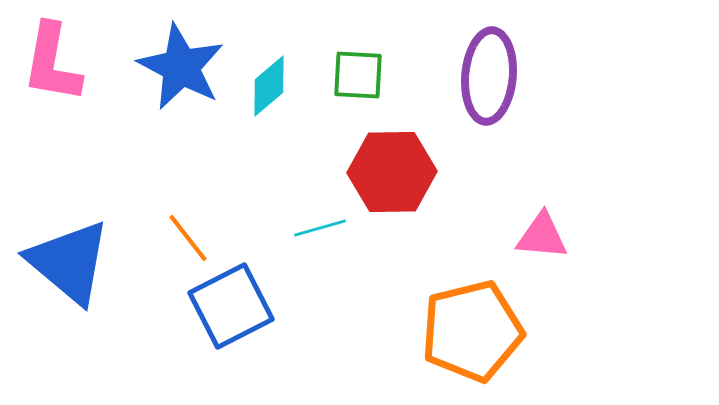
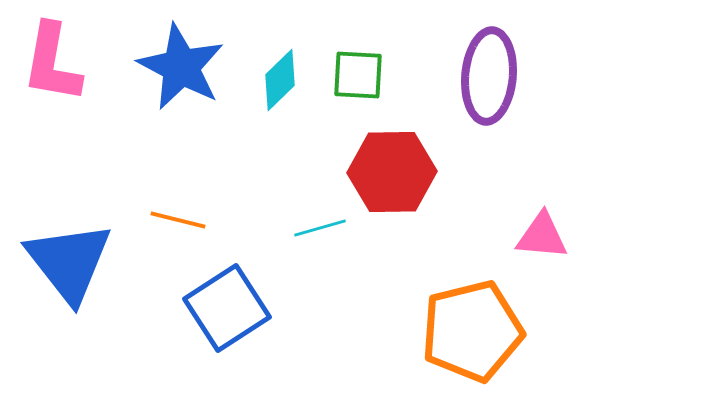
cyan diamond: moved 11 px right, 6 px up; rotated 4 degrees counterclockwise
orange line: moved 10 px left, 18 px up; rotated 38 degrees counterclockwise
blue triangle: rotated 12 degrees clockwise
blue square: moved 4 px left, 2 px down; rotated 6 degrees counterclockwise
